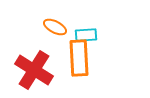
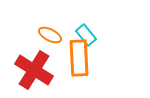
orange ellipse: moved 5 px left, 8 px down
cyan rectangle: rotated 55 degrees clockwise
